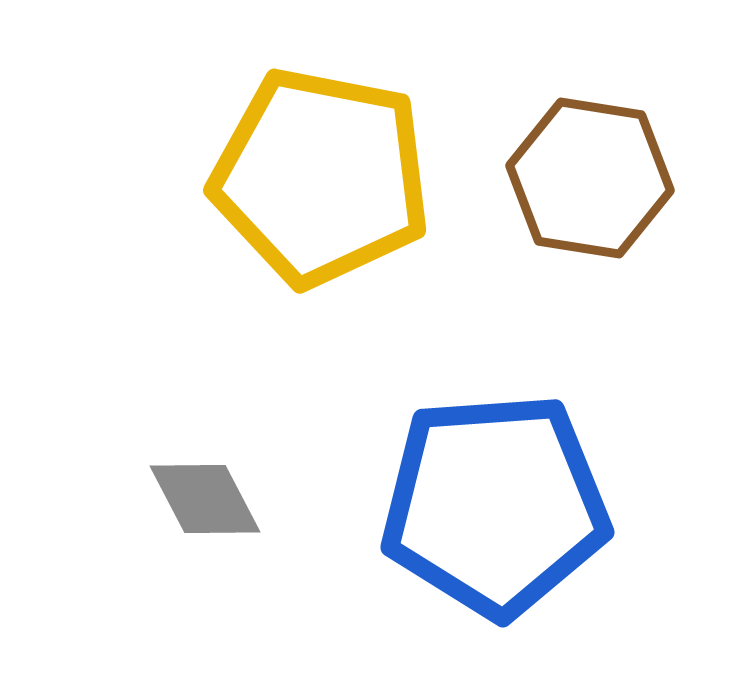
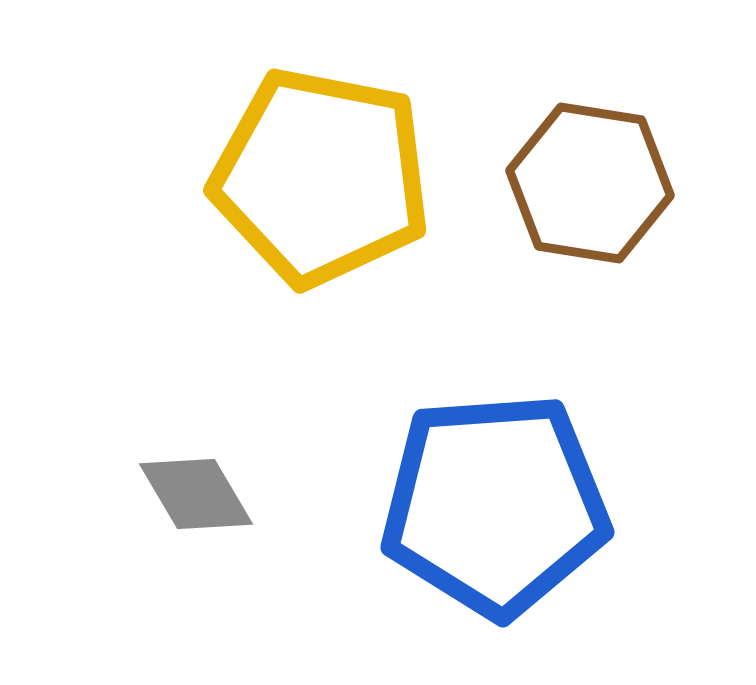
brown hexagon: moved 5 px down
gray diamond: moved 9 px left, 5 px up; rotated 3 degrees counterclockwise
